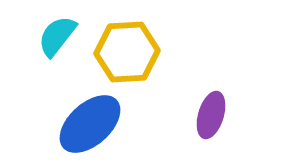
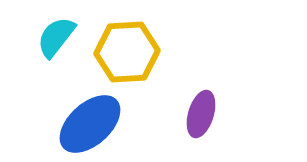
cyan semicircle: moved 1 px left, 1 px down
purple ellipse: moved 10 px left, 1 px up
